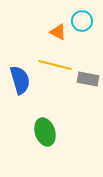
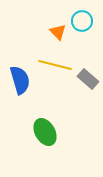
orange triangle: rotated 18 degrees clockwise
gray rectangle: rotated 30 degrees clockwise
green ellipse: rotated 12 degrees counterclockwise
